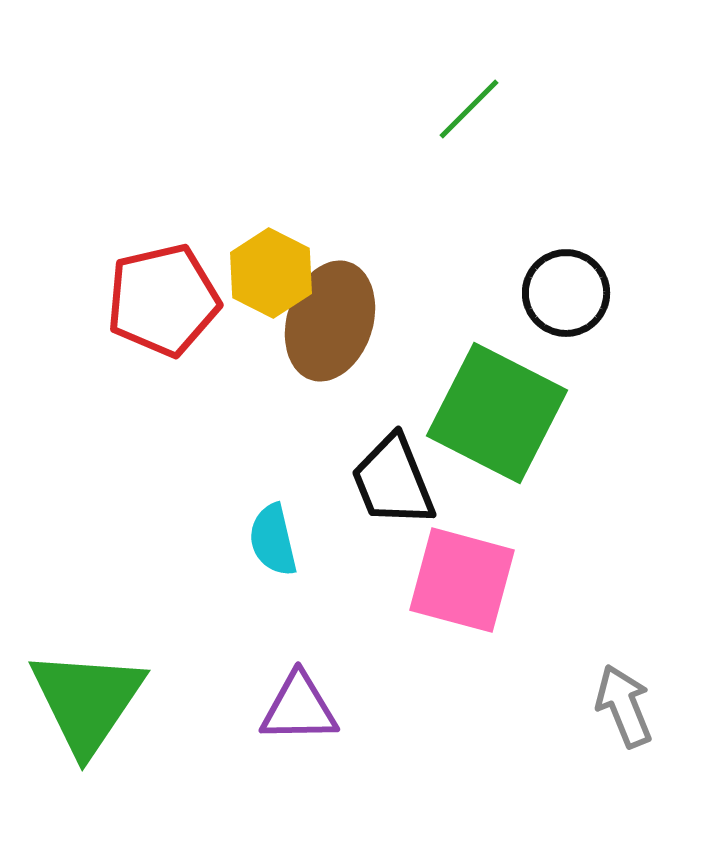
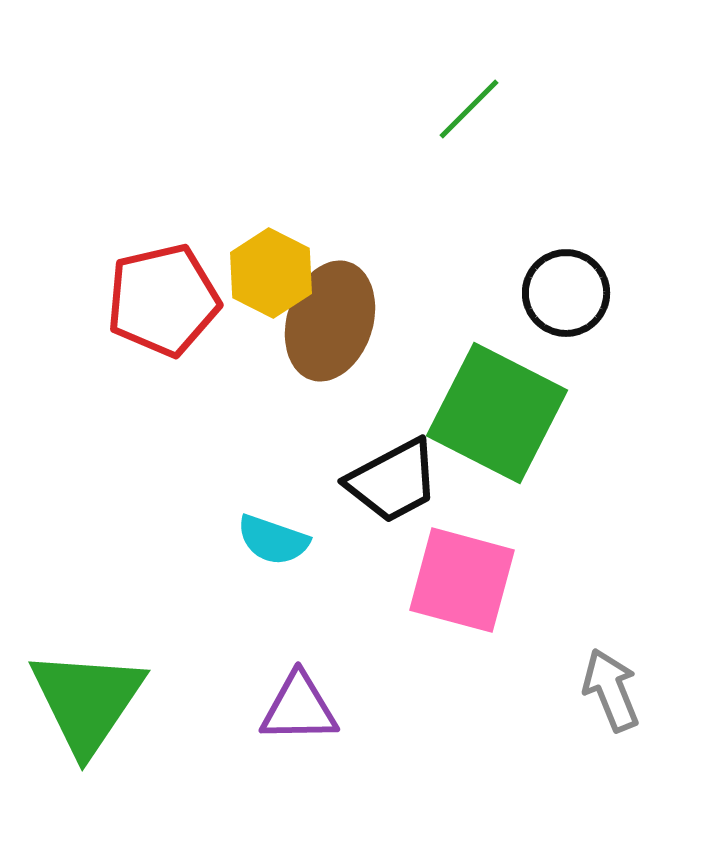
black trapezoid: rotated 96 degrees counterclockwise
cyan semicircle: rotated 58 degrees counterclockwise
gray arrow: moved 13 px left, 16 px up
